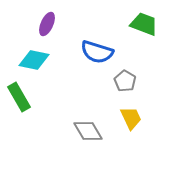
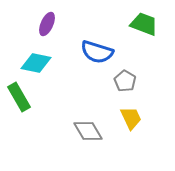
cyan diamond: moved 2 px right, 3 px down
